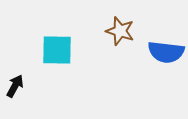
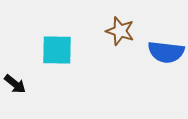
black arrow: moved 2 px up; rotated 100 degrees clockwise
